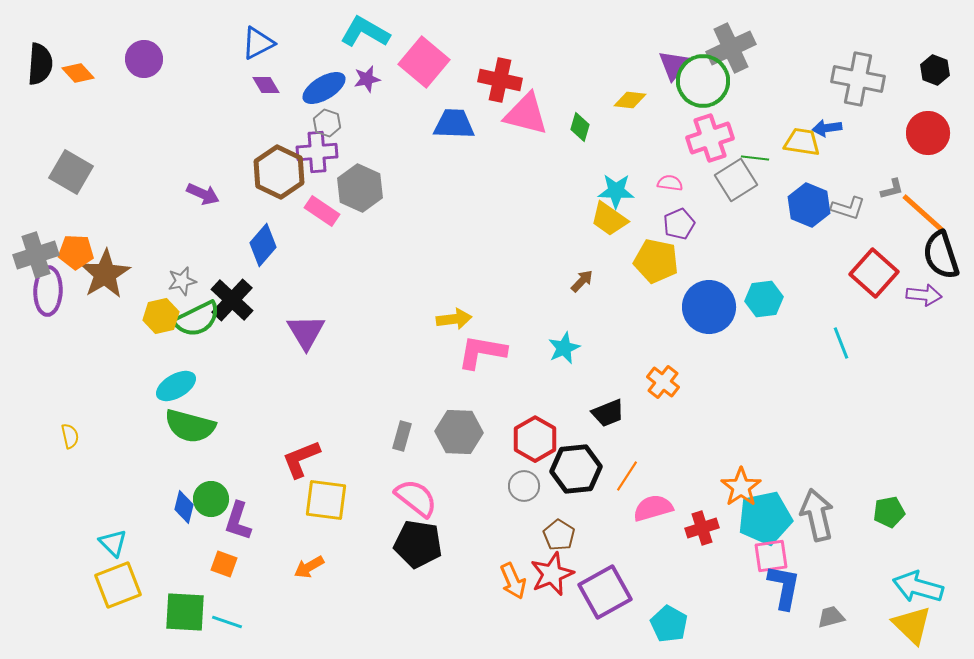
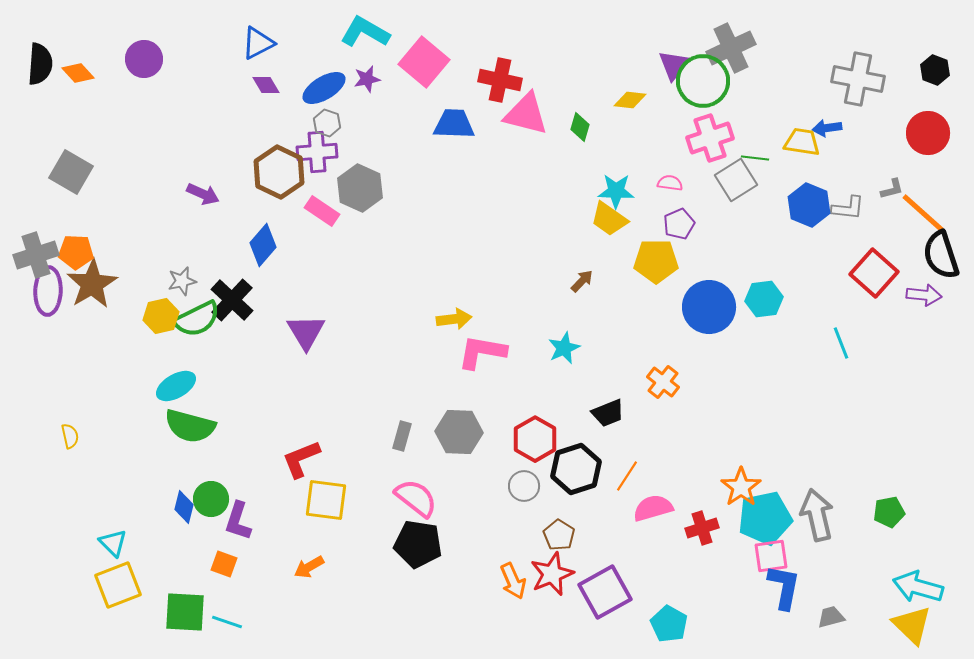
gray L-shape at (848, 208): rotated 12 degrees counterclockwise
yellow pentagon at (656, 261): rotated 12 degrees counterclockwise
brown star at (105, 274): moved 13 px left, 10 px down
black hexagon at (576, 469): rotated 12 degrees counterclockwise
